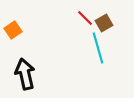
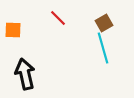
red line: moved 27 px left
orange square: rotated 36 degrees clockwise
cyan line: moved 5 px right
